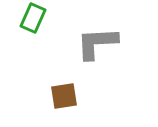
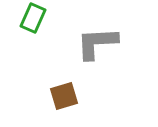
brown square: rotated 8 degrees counterclockwise
